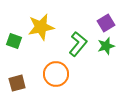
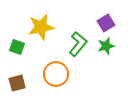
green square: moved 3 px right, 6 px down
